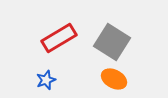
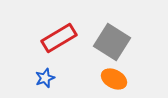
blue star: moved 1 px left, 2 px up
